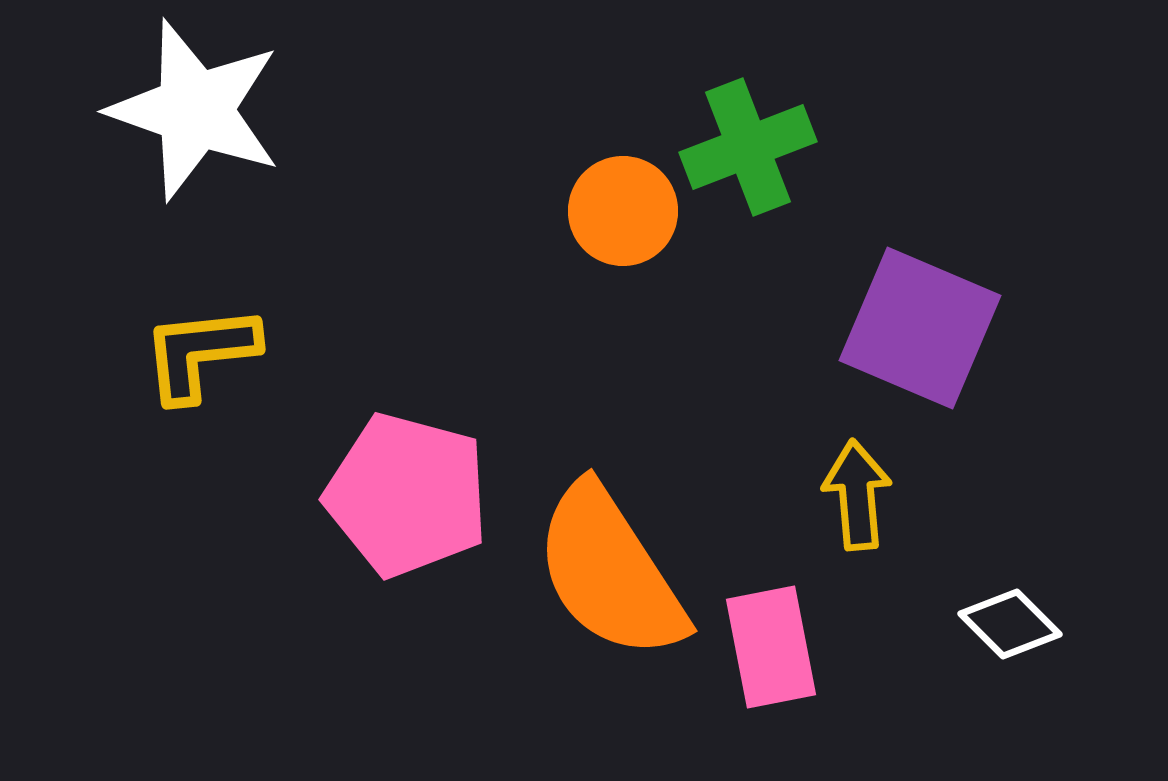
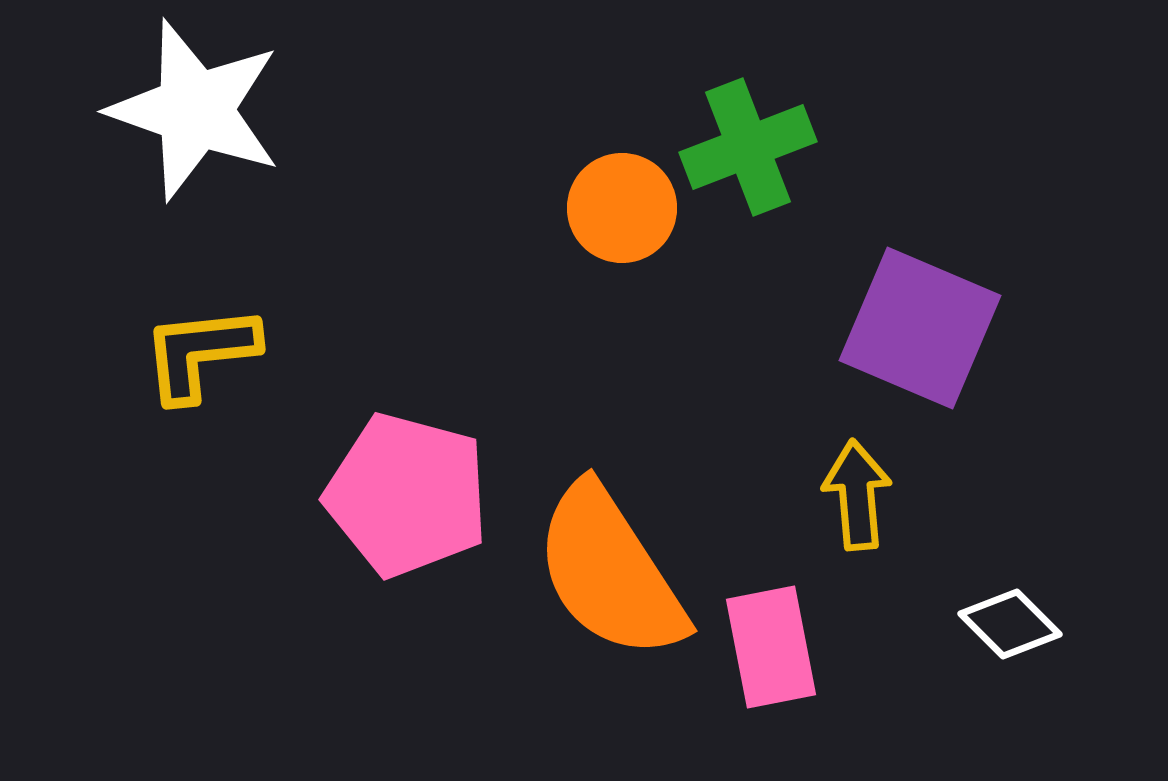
orange circle: moved 1 px left, 3 px up
